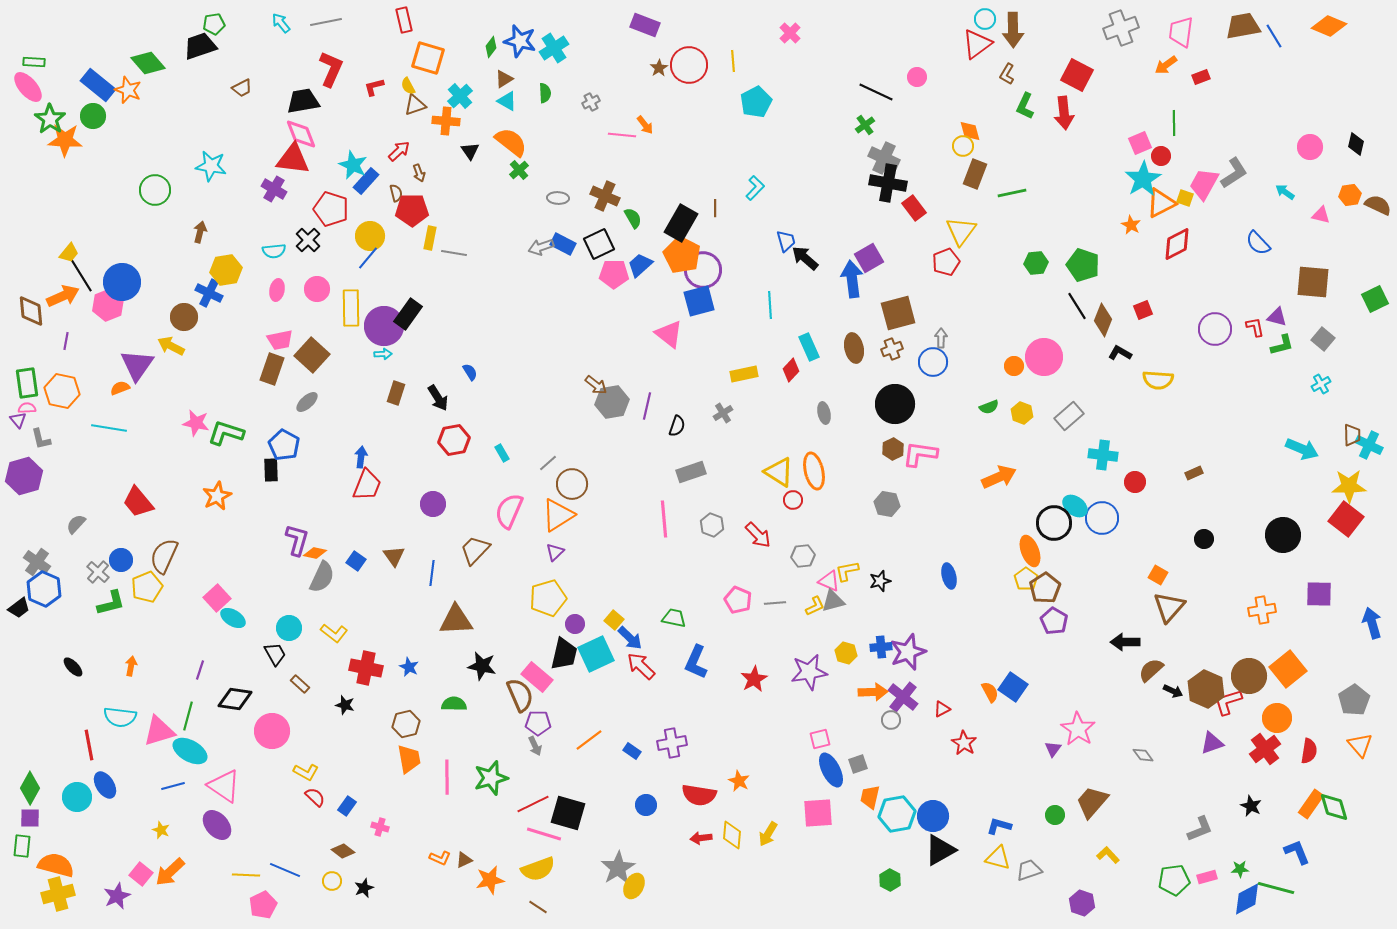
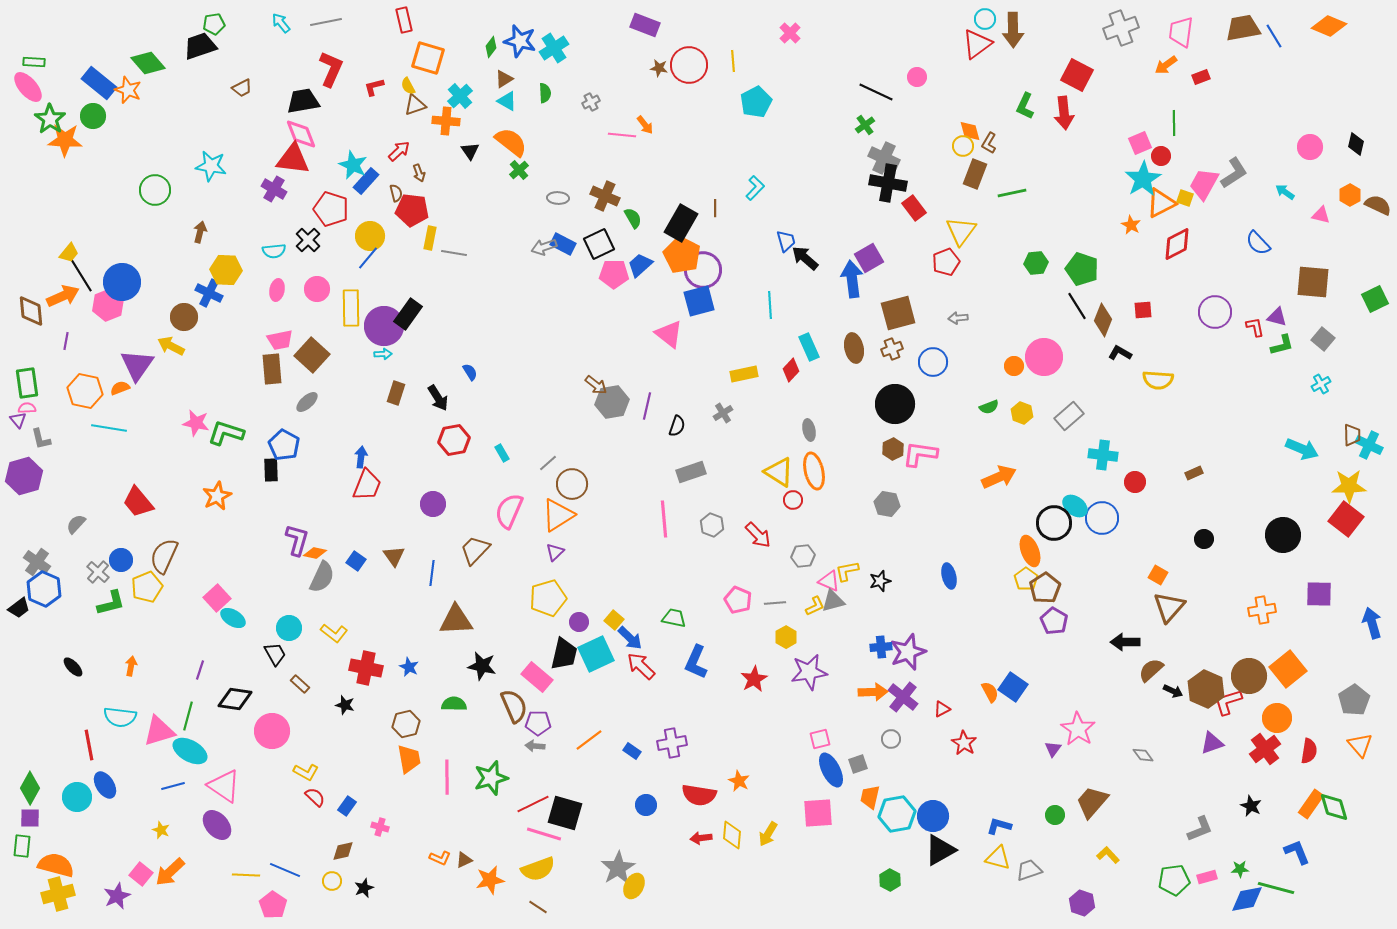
brown trapezoid at (1243, 26): moved 2 px down
brown star at (659, 68): rotated 30 degrees counterclockwise
brown L-shape at (1007, 74): moved 18 px left, 69 px down
blue rectangle at (98, 85): moved 1 px right, 2 px up
orange hexagon at (1350, 195): rotated 20 degrees counterclockwise
red pentagon at (412, 210): rotated 8 degrees clockwise
gray arrow at (541, 247): moved 3 px right
green pentagon at (1083, 265): moved 1 px left, 4 px down
yellow hexagon at (226, 270): rotated 12 degrees clockwise
red square at (1143, 310): rotated 18 degrees clockwise
purple circle at (1215, 329): moved 17 px up
gray arrow at (941, 338): moved 17 px right, 20 px up; rotated 96 degrees counterclockwise
brown rectangle at (272, 369): rotated 24 degrees counterclockwise
orange hexagon at (62, 391): moved 23 px right
gray ellipse at (824, 413): moved 15 px left, 17 px down
purple circle at (575, 624): moved 4 px right, 2 px up
yellow hexagon at (846, 653): moved 60 px left, 16 px up; rotated 15 degrees clockwise
brown semicircle at (520, 695): moved 6 px left, 11 px down
gray circle at (891, 720): moved 19 px down
gray arrow at (535, 746): rotated 120 degrees clockwise
black square at (568, 813): moved 3 px left
brown diamond at (343, 851): rotated 50 degrees counterclockwise
blue diamond at (1247, 899): rotated 16 degrees clockwise
pink pentagon at (263, 905): moved 10 px right; rotated 12 degrees counterclockwise
